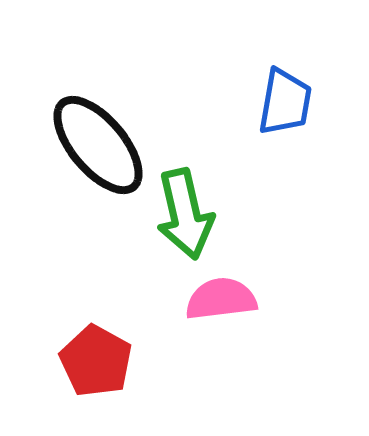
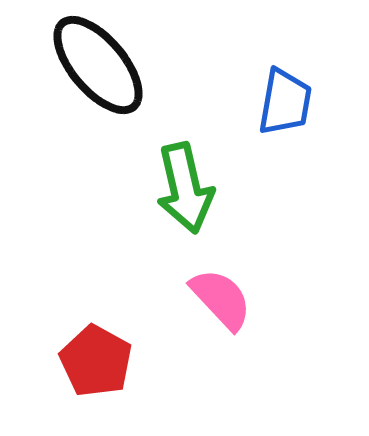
black ellipse: moved 80 px up
green arrow: moved 26 px up
pink semicircle: rotated 54 degrees clockwise
